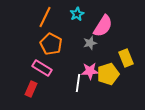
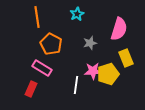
orange line: moved 8 px left; rotated 35 degrees counterclockwise
pink semicircle: moved 16 px right, 3 px down; rotated 15 degrees counterclockwise
pink star: moved 3 px right
white line: moved 2 px left, 2 px down
